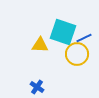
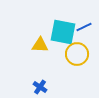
cyan square: rotated 8 degrees counterclockwise
blue line: moved 11 px up
blue cross: moved 3 px right
